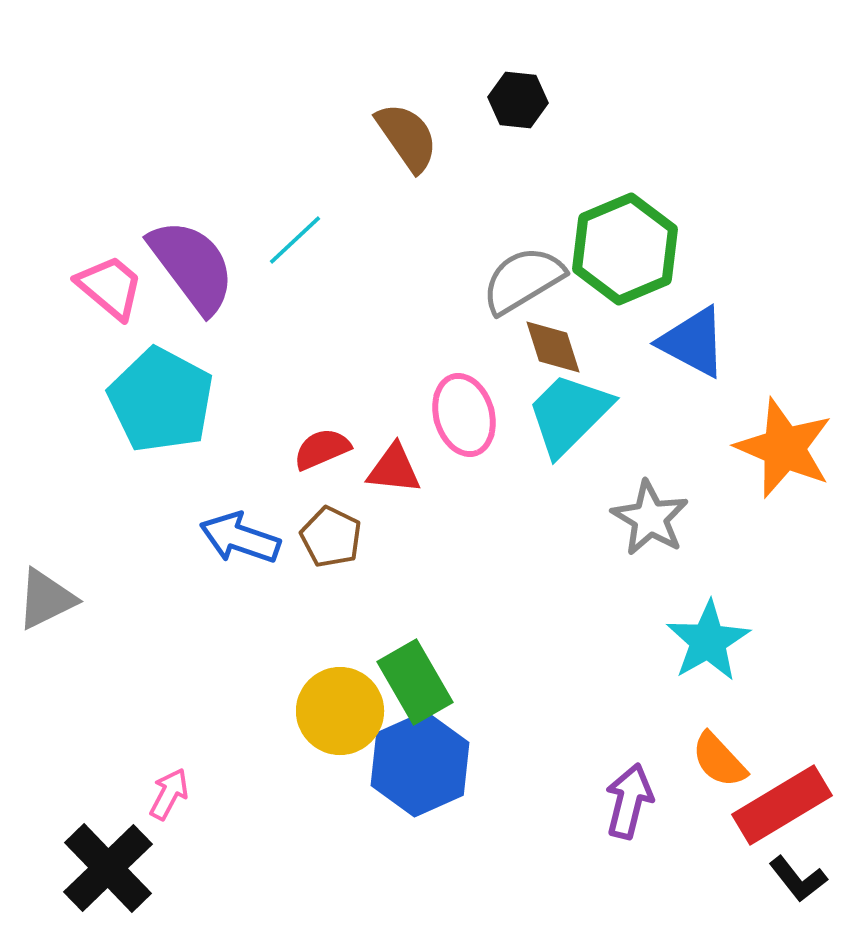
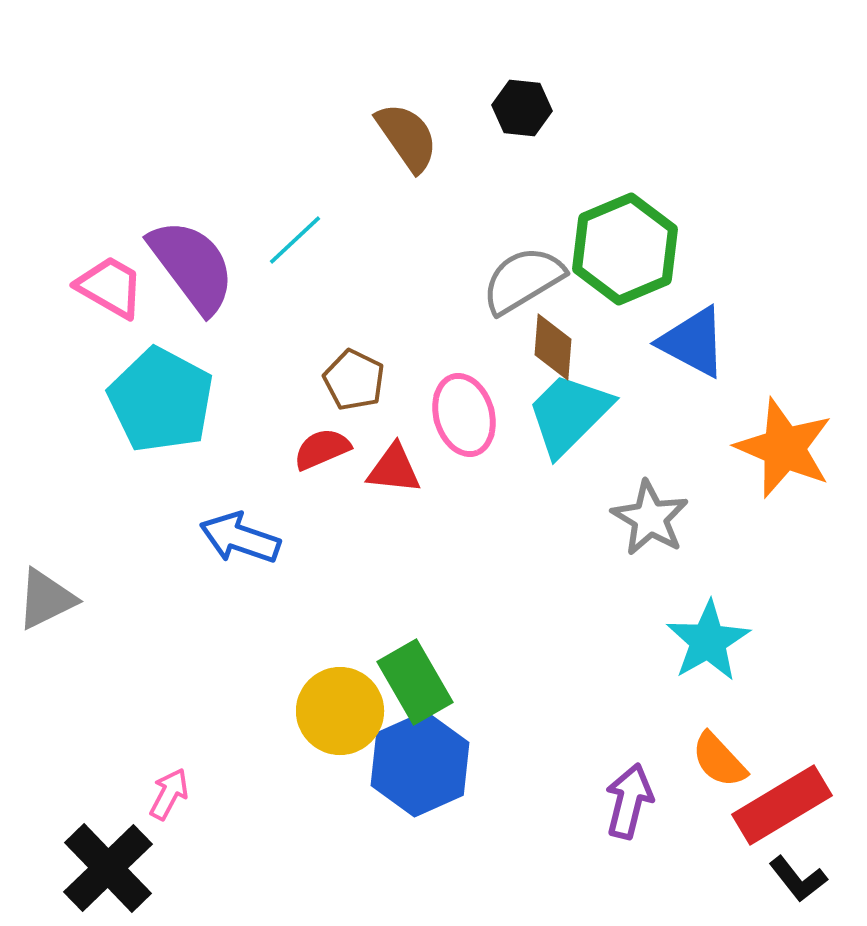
black hexagon: moved 4 px right, 8 px down
pink trapezoid: rotated 10 degrees counterclockwise
brown diamond: rotated 22 degrees clockwise
brown pentagon: moved 23 px right, 157 px up
